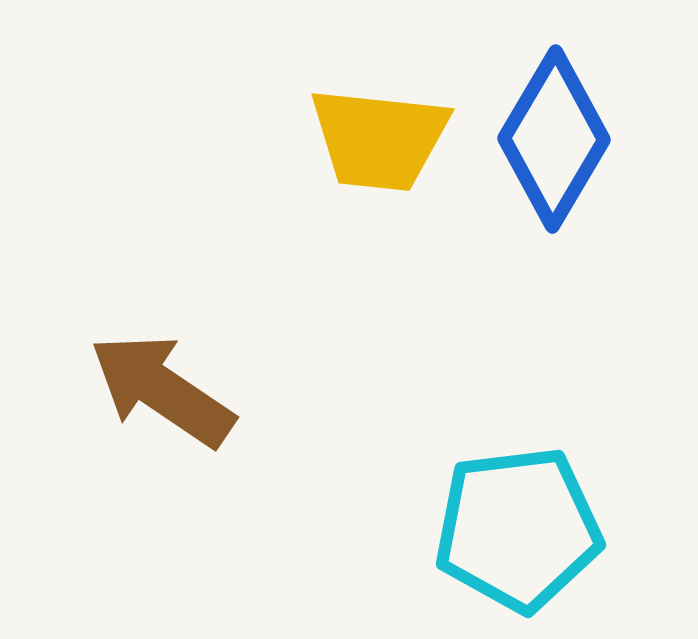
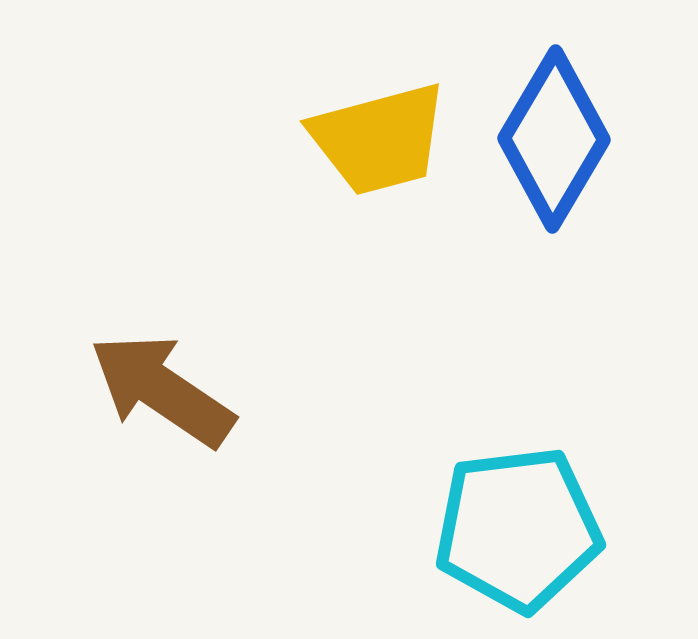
yellow trapezoid: rotated 21 degrees counterclockwise
